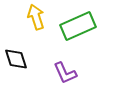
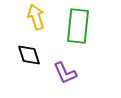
green rectangle: rotated 60 degrees counterclockwise
black diamond: moved 13 px right, 4 px up
